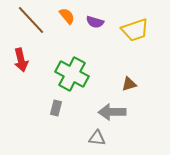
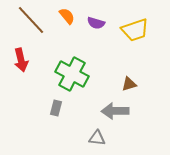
purple semicircle: moved 1 px right, 1 px down
gray arrow: moved 3 px right, 1 px up
